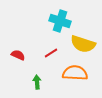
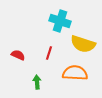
red line: moved 2 px left; rotated 40 degrees counterclockwise
